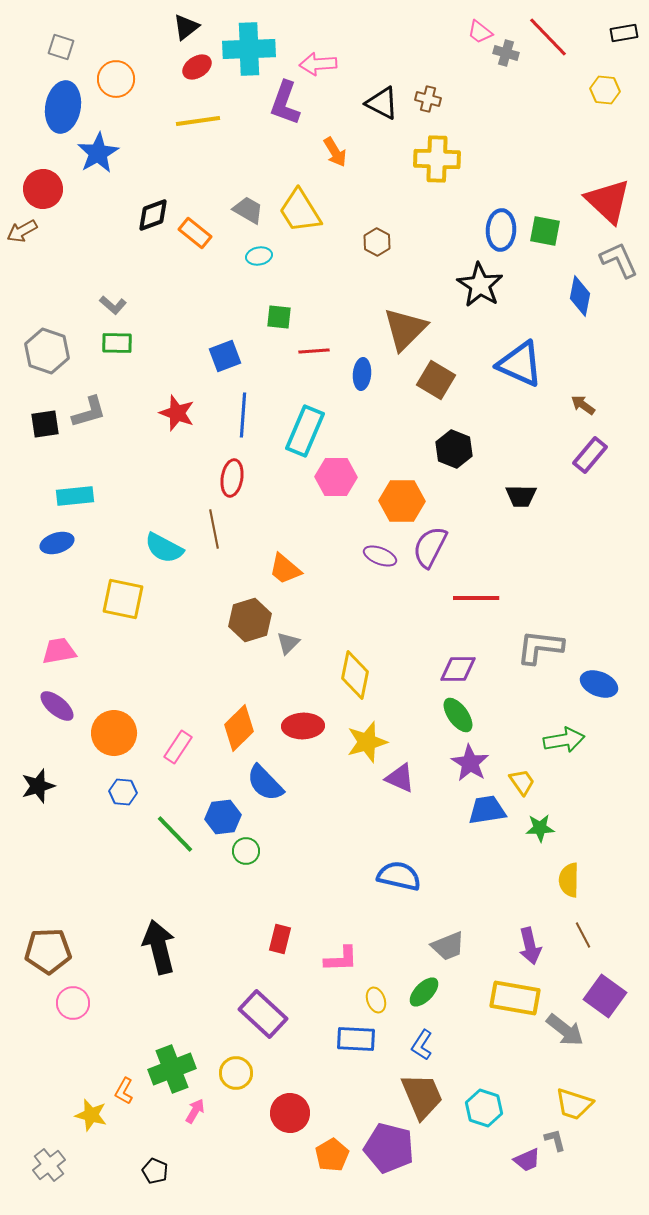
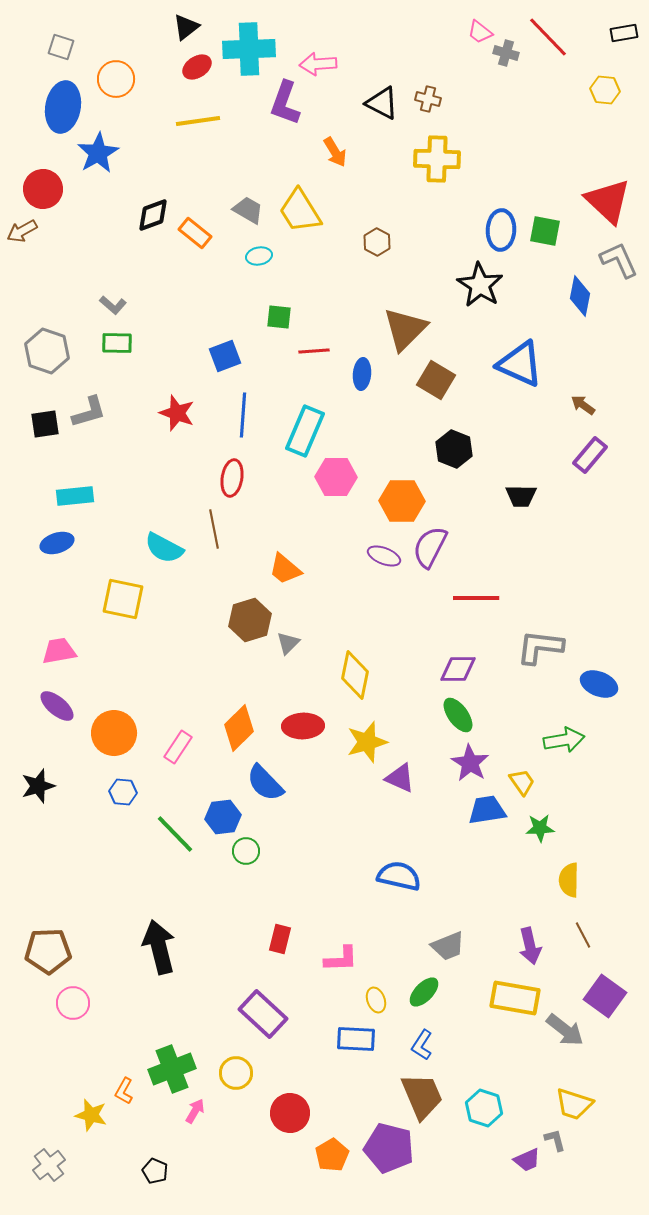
purple ellipse at (380, 556): moved 4 px right
